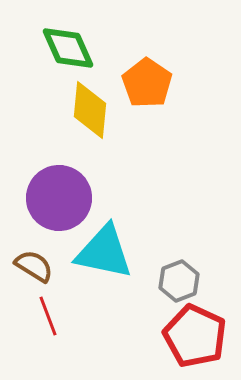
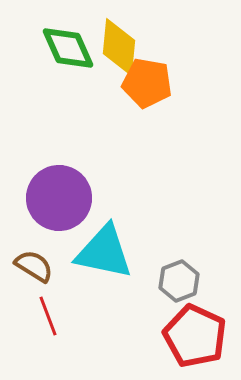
orange pentagon: rotated 24 degrees counterclockwise
yellow diamond: moved 29 px right, 63 px up
